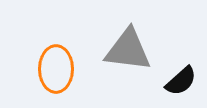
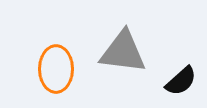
gray triangle: moved 5 px left, 2 px down
